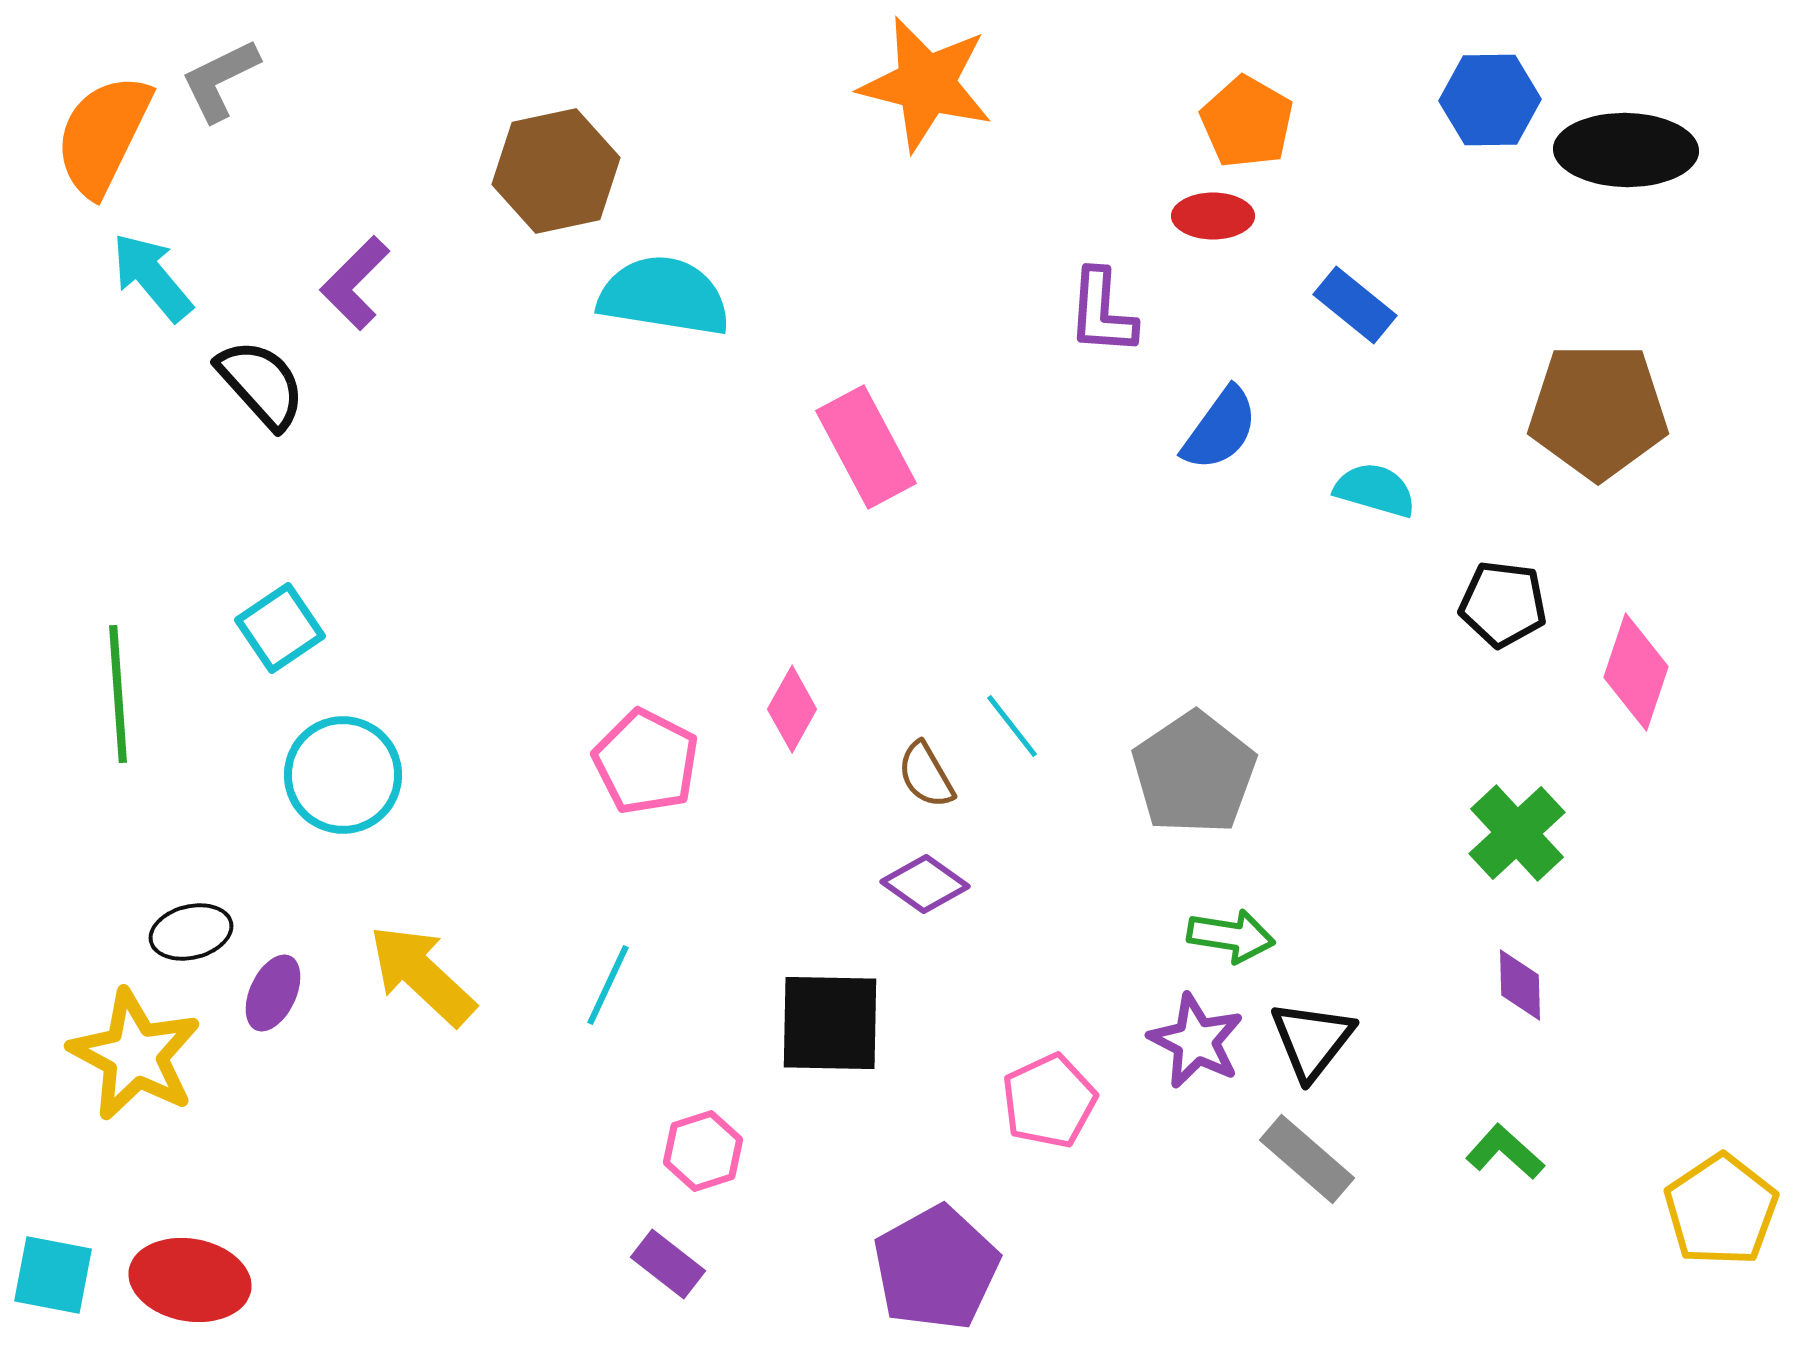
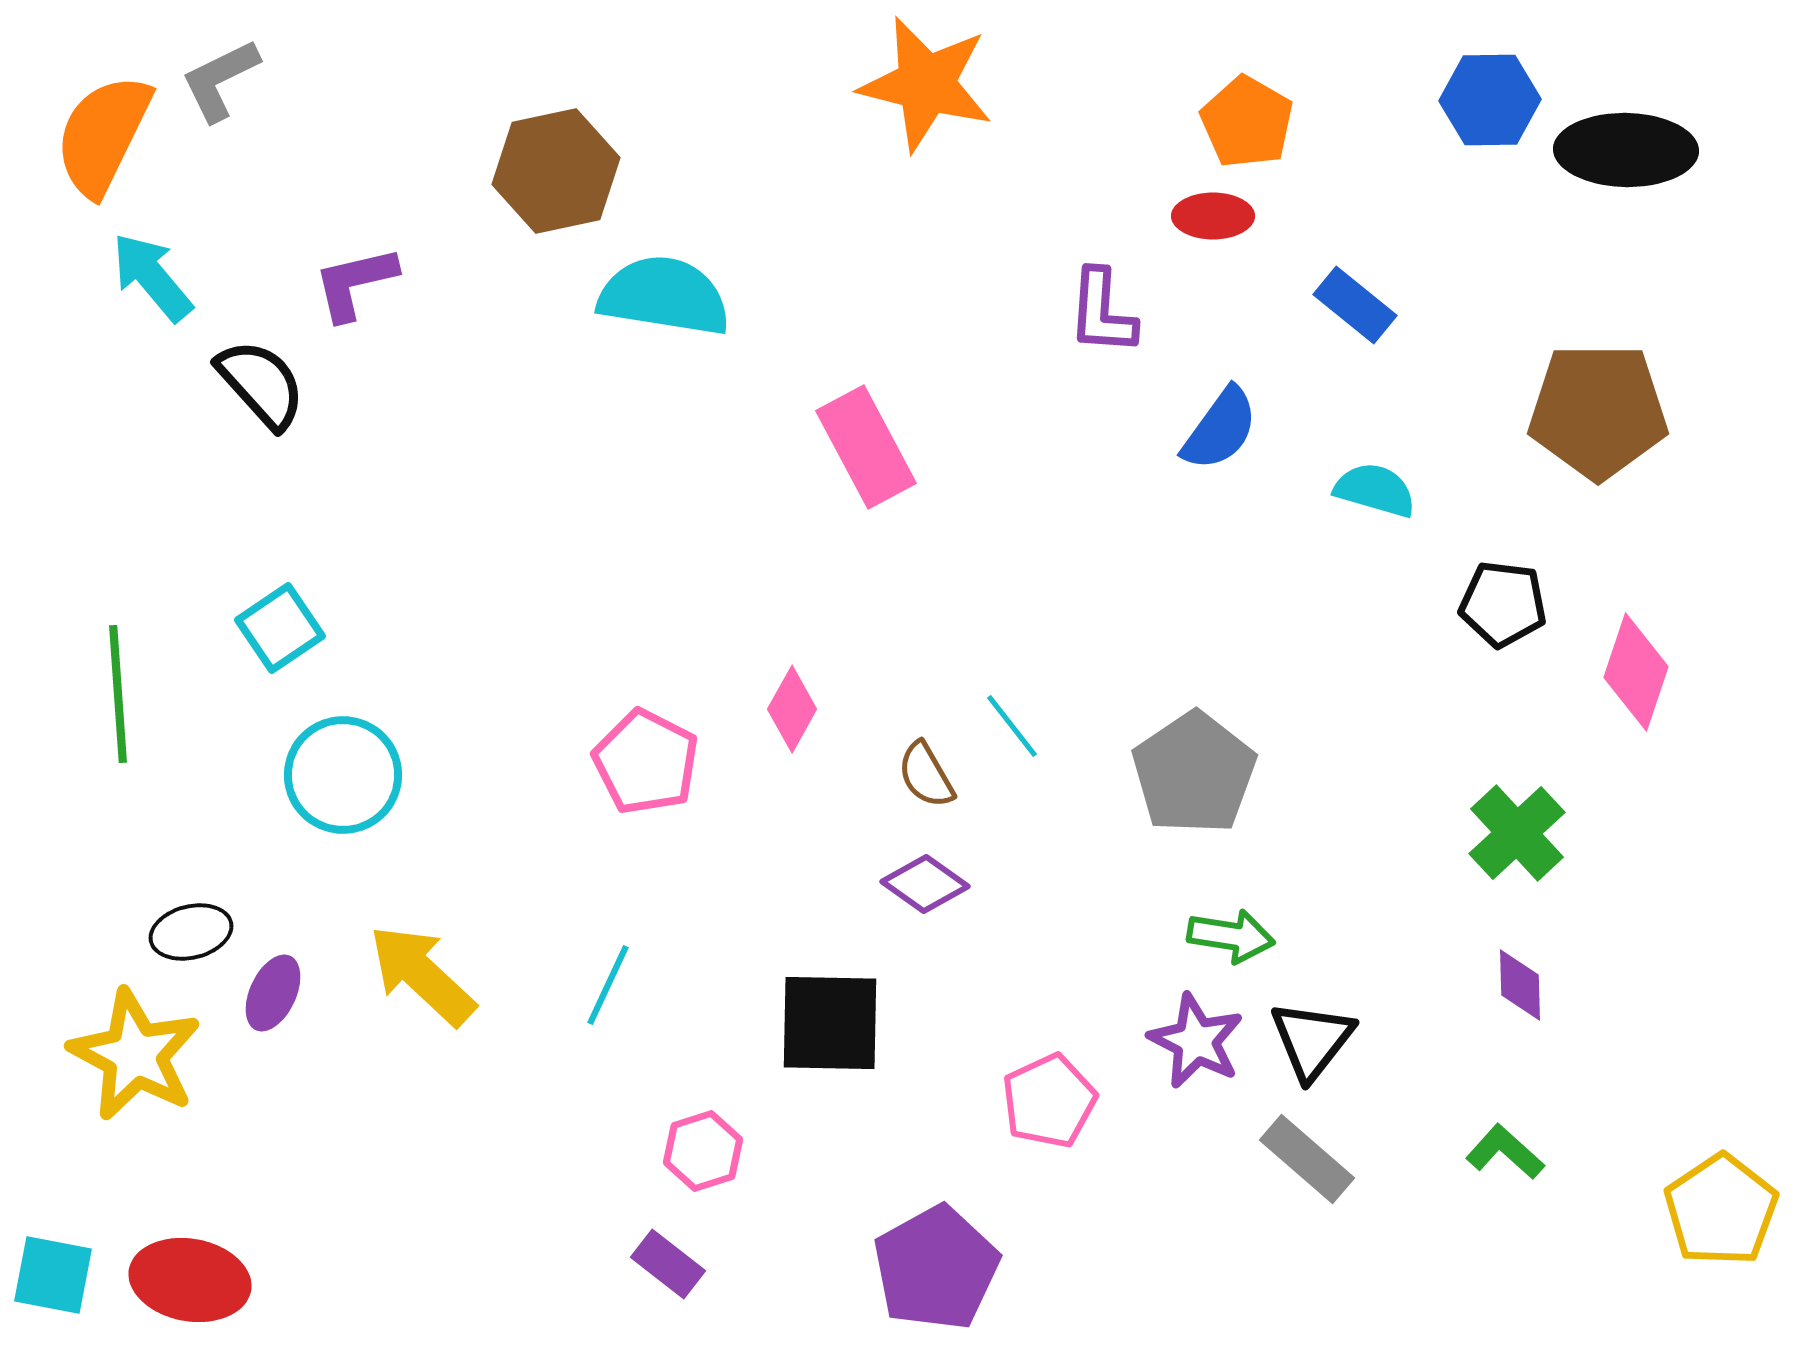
purple L-shape at (355, 283): rotated 32 degrees clockwise
